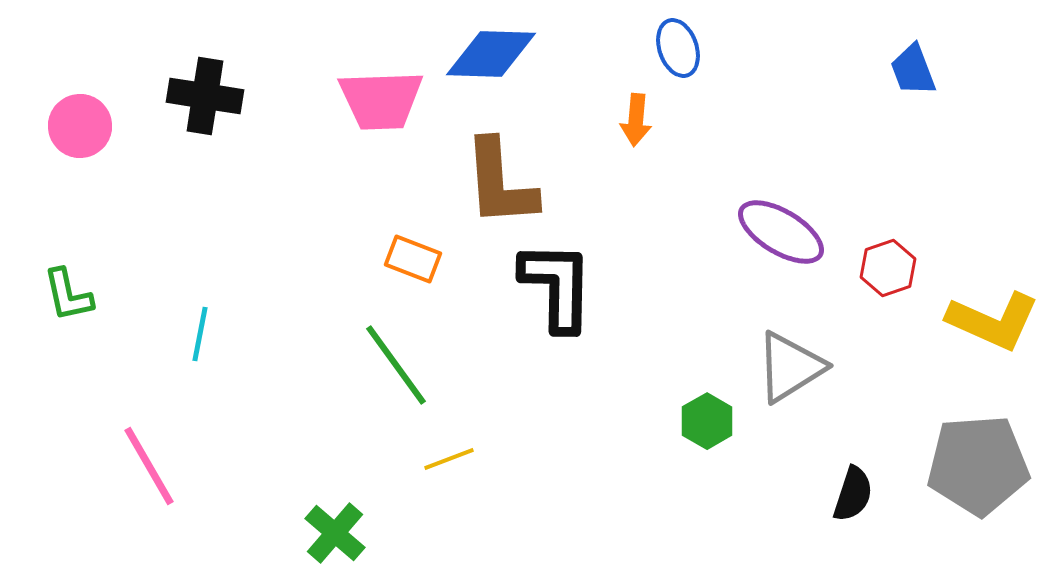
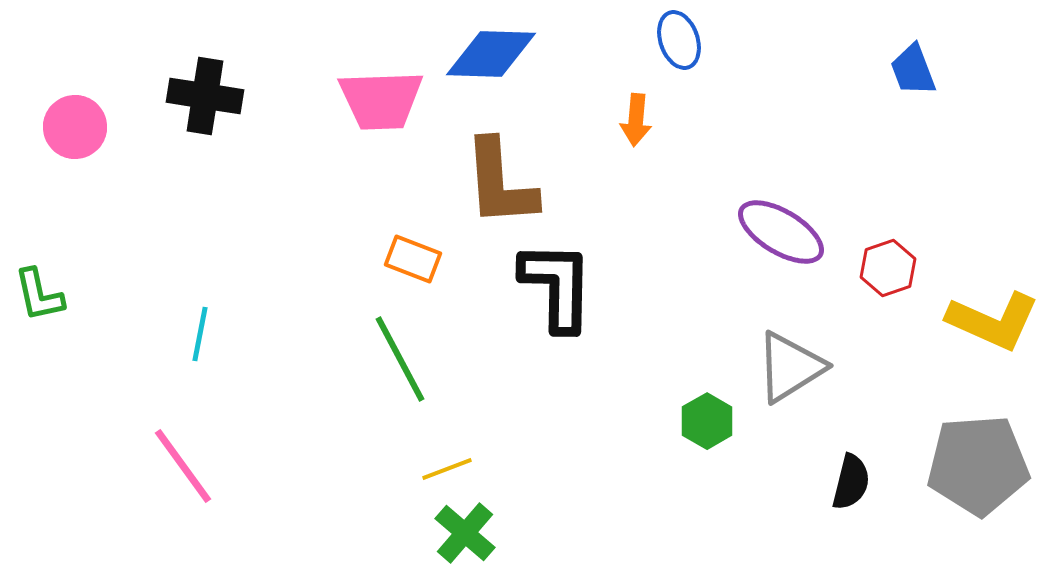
blue ellipse: moved 1 px right, 8 px up
pink circle: moved 5 px left, 1 px down
green L-shape: moved 29 px left
green line: moved 4 px right, 6 px up; rotated 8 degrees clockwise
yellow line: moved 2 px left, 10 px down
pink line: moved 34 px right; rotated 6 degrees counterclockwise
black semicircle: moved 2 px left, 12 px up; rotated 4 degrees counterclockwise
green cross: moved 130 px right
